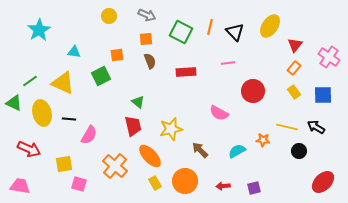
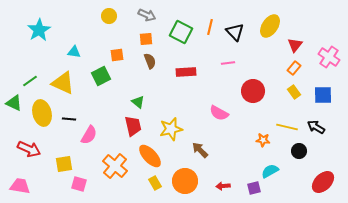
cyan semicircle at (237, 151): moved 33 px right, 20 px down
